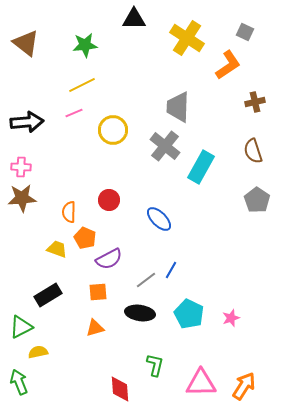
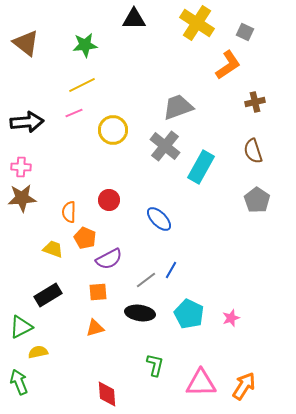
yellow cross: moved 10 px right, 15 px up
gray trapezoid: rotated 68 degrees clockwise
yellow trapezoid: moved 4 px left
red diamond: moved 13 px left, 5 px down
